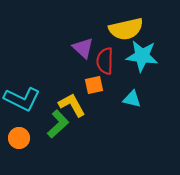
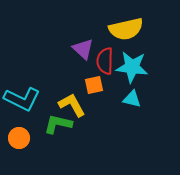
purple triangle: moved 1 px down
cyan star: moved 10 px left, 11 px down
green L-shape: rotated 124 degrees counterclockwise
